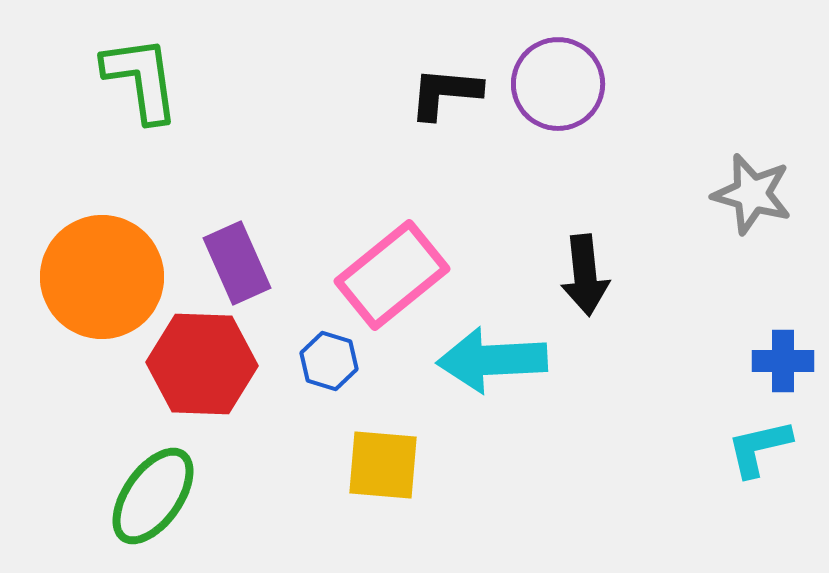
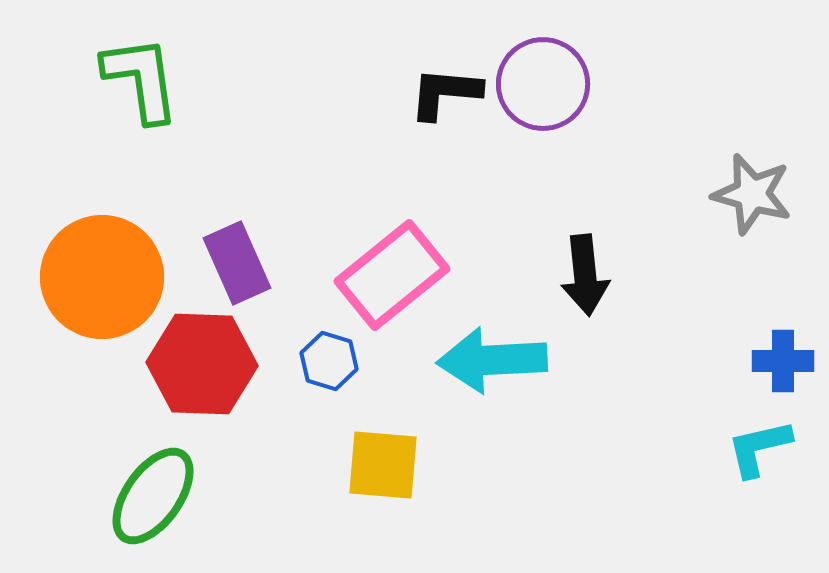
purple circle: moved 15 px left
